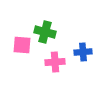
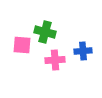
blue cross: moved 1 px up
pink cross: moved 2 px up
